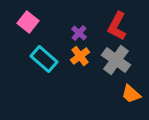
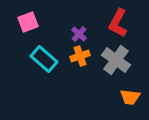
pink square: rotated 30 degrees clockwise
red L-shape: moved 1 px right, 3 px up
purple cross: moved 1 px down
orange cross: rotated 18 degrees clockwise
orange trapezoid: moved 1 px left, 3 px down; rotated 35 degrees counterclockwise
